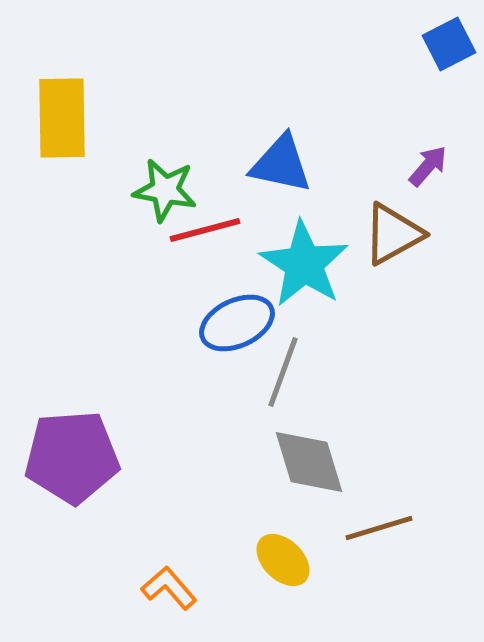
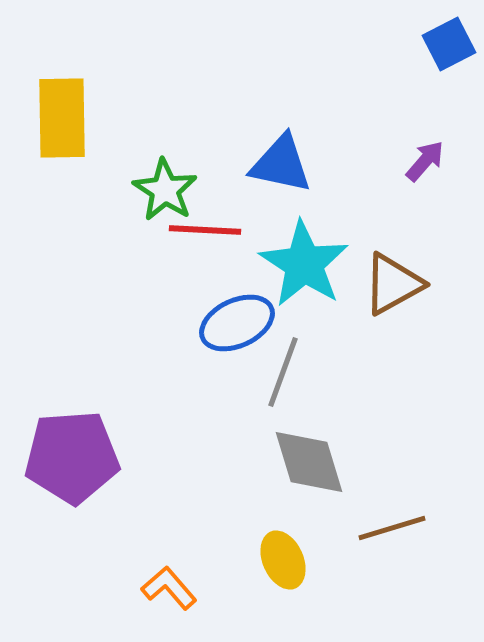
purple arrow: moved 3 px left, 5 px up
green star: rotated 22 degrees clockwise
red line: rotated 18 degrees clockwise
brown triangle: moved 50 px down
brown line: moved 13 px right
yellow ellipse: rotated 22 degrees clockwise
